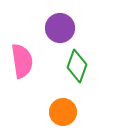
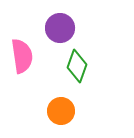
pink semicircle: moved 5 px up
orange circle: moved 2 px left, 1 px up
